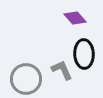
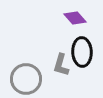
black ellipse: moved 2 px left, 2 px up
gray L-shape: moved 1 px left, 5 px up; rotated 140 degrees counterclockwise
